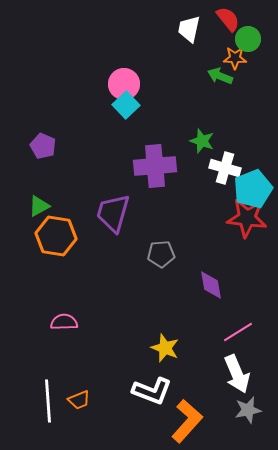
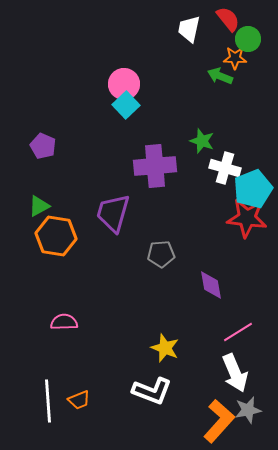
white arrow: moved 2 px left, 1 px up
orange L-shape: moved 32 px right
